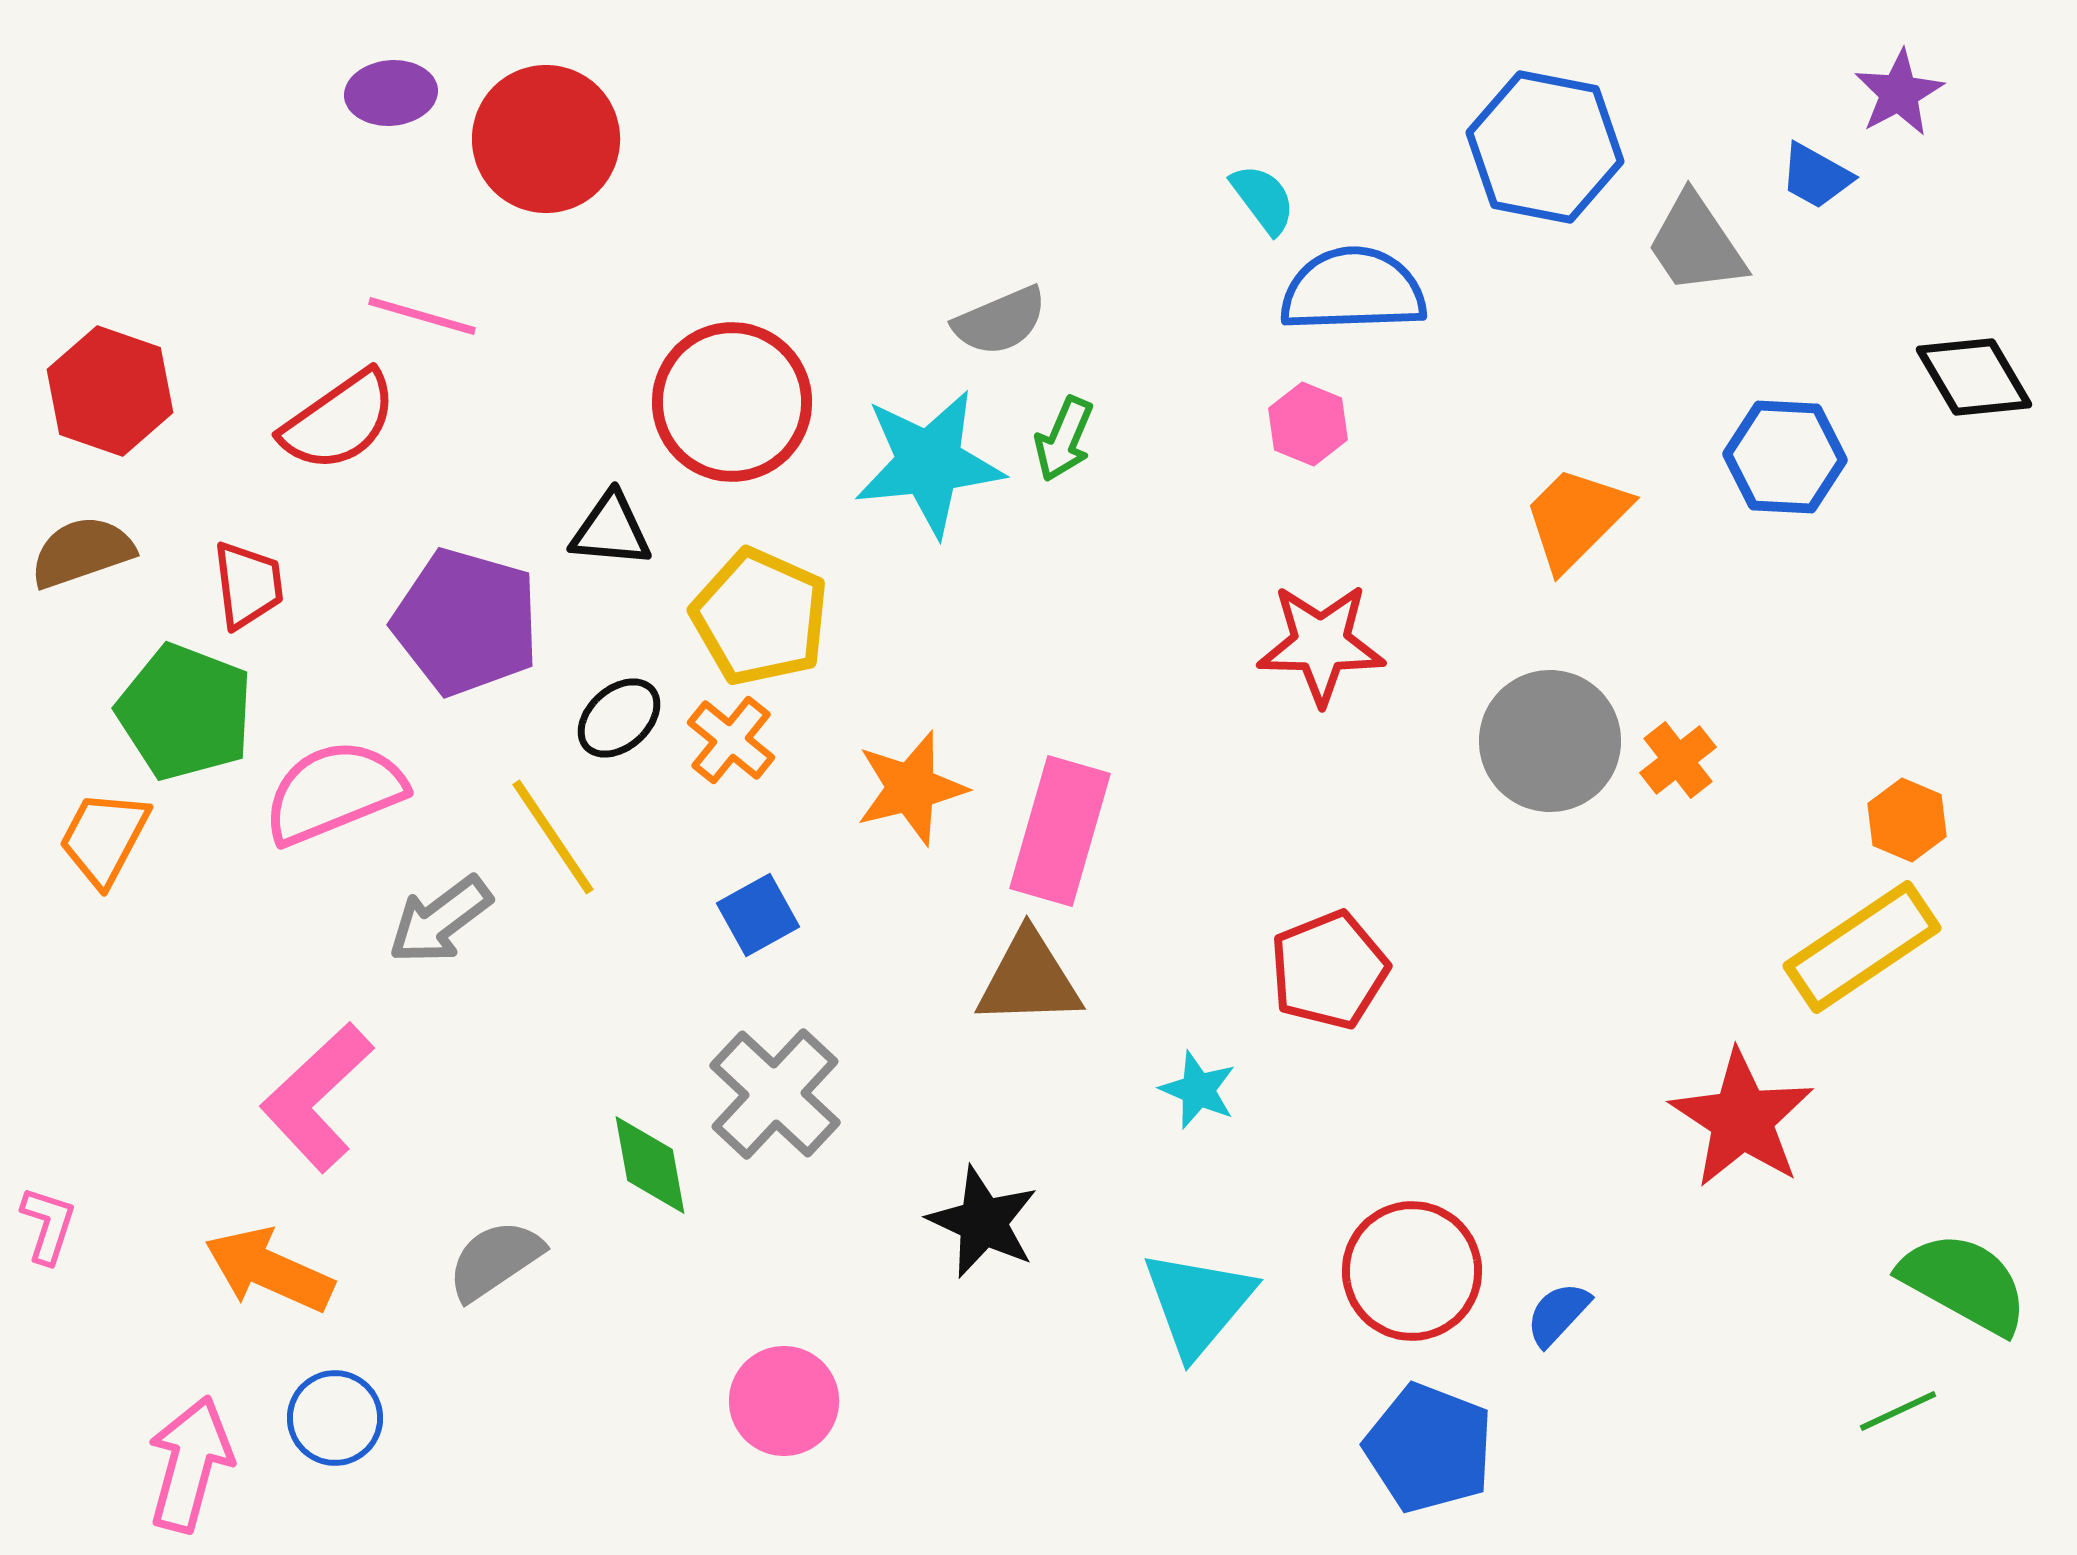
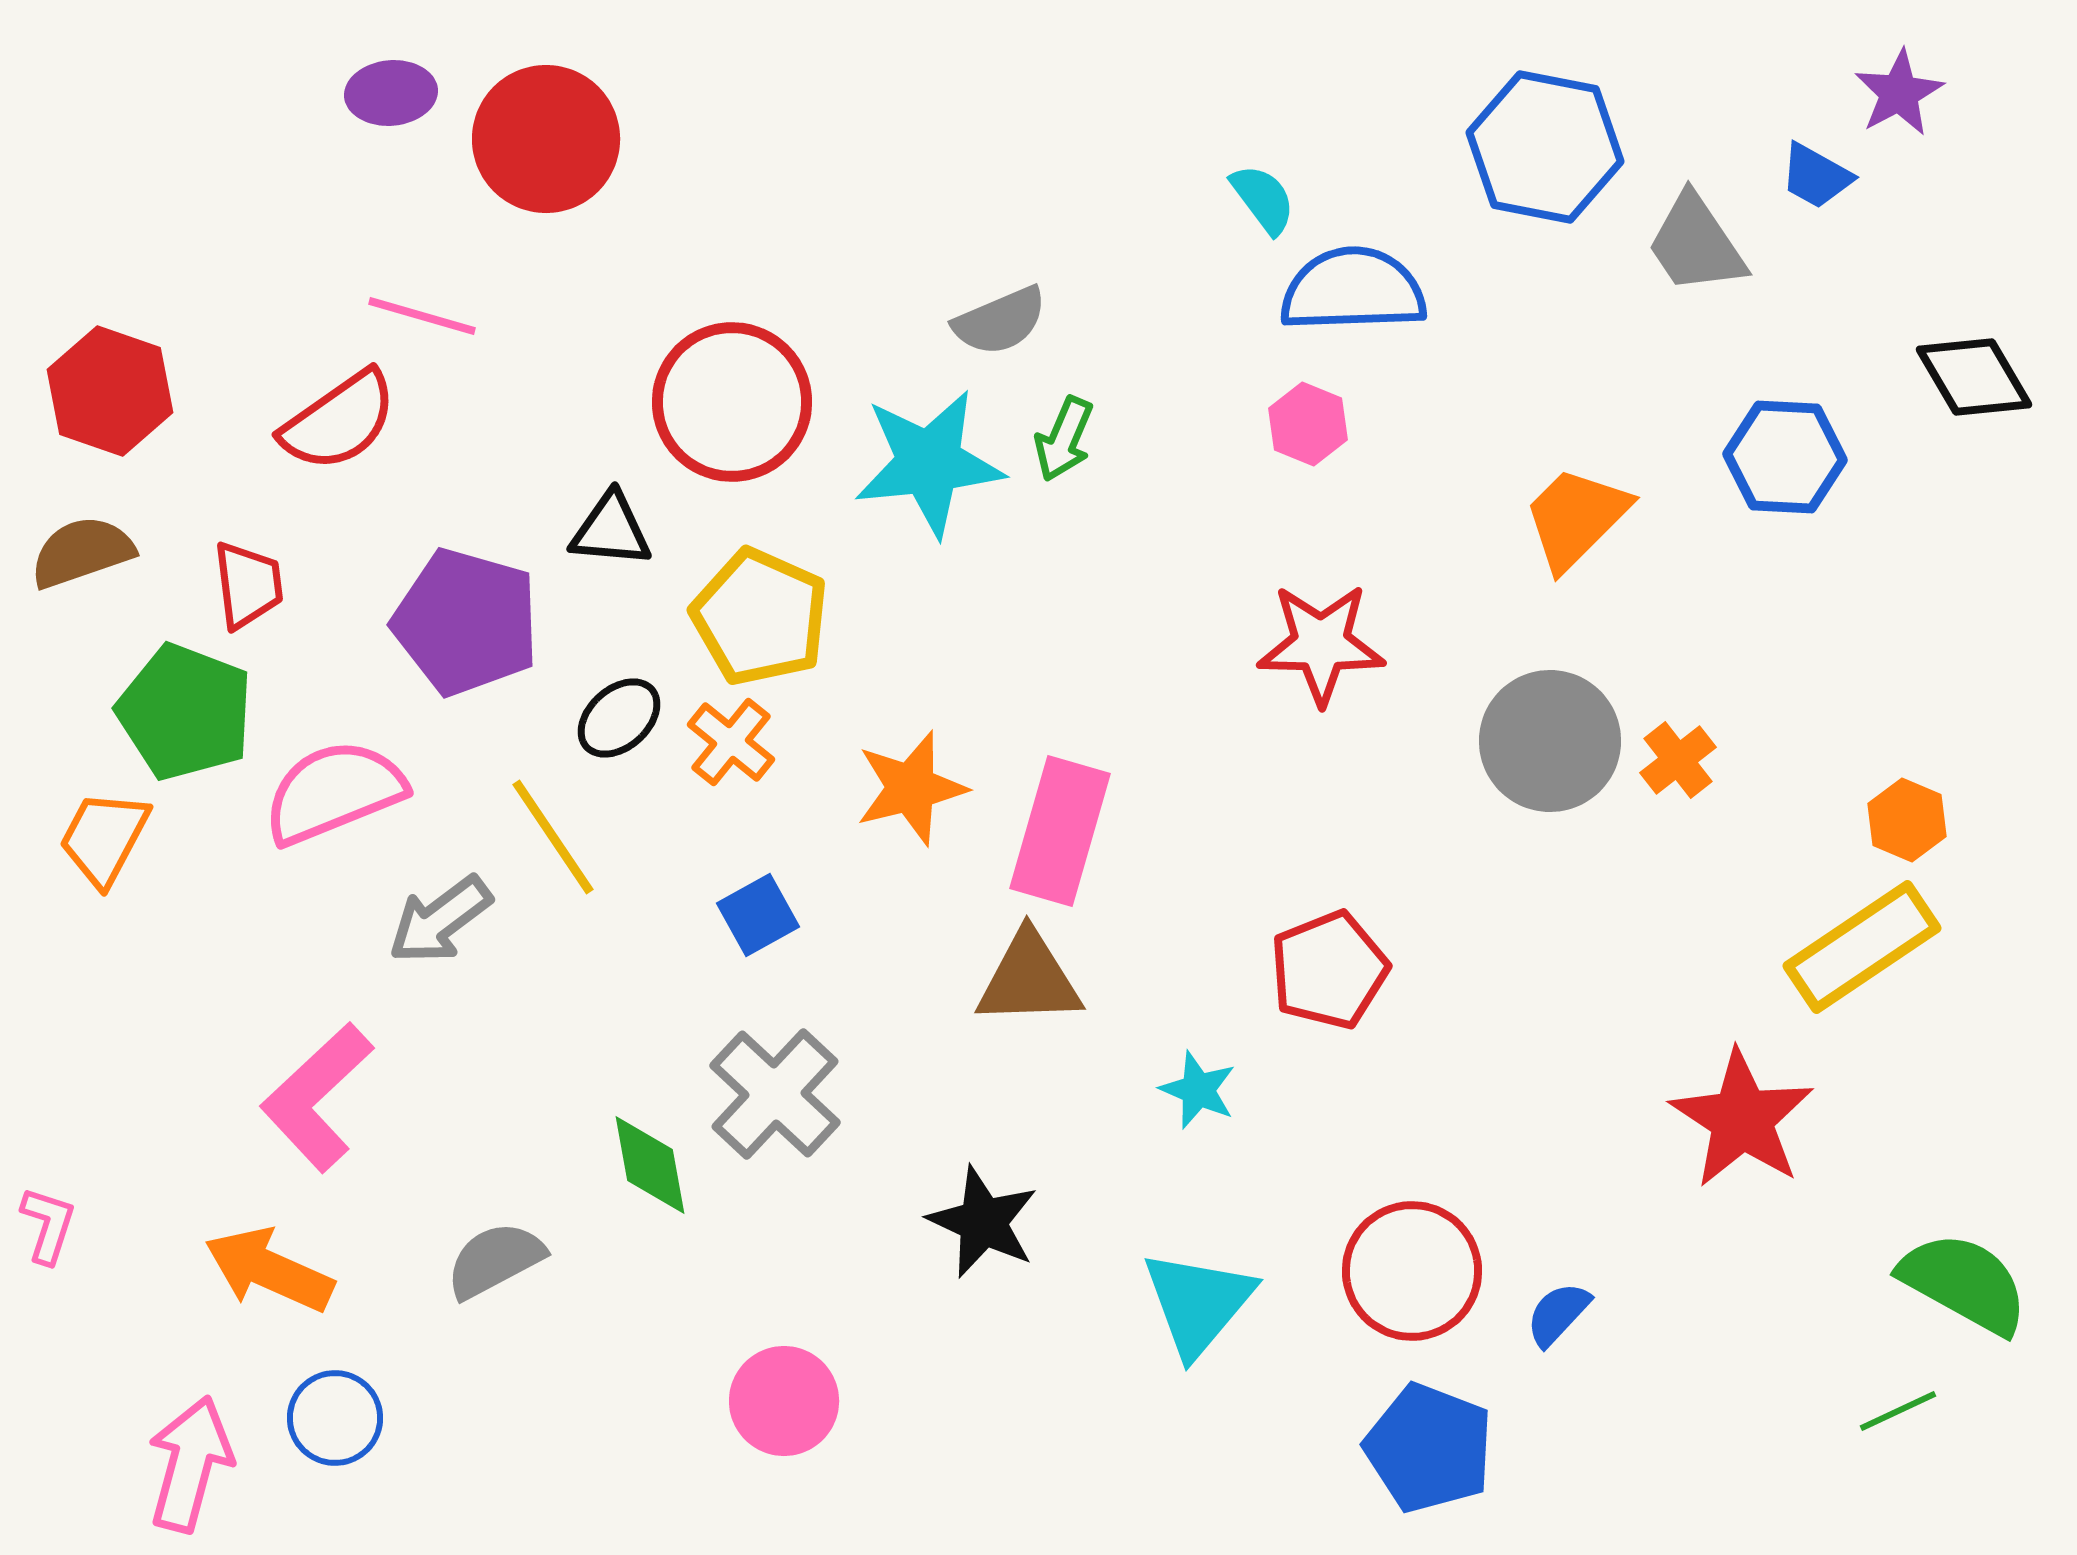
orange cross at (731, 740): moved 2 px down
gray semicircle at (495, 1260): rotated 6 degrees clockwise
